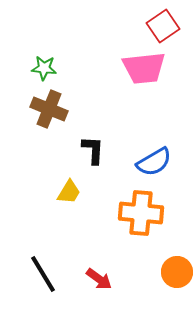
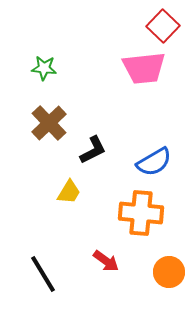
red square: rotated 12 degrees counterclockwise
brown cross: moved 14 px down; rotated 24 degrees clockwise
black L-shape: rotated 60 degrees clockwise
orange circle: moved 8 px left
red arrow: moved 7 px right, 18 px up
